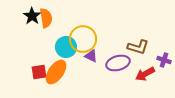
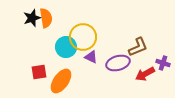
black star: moved 2 px down; rotated 18 degrees clockwise
yellow circle: moved 2 px up
brown L-shape: rotated 40 degrees counterclockwise
purple triangle: moved 1 px down
purple cross: moved 1 px left, 3 px down
orange ellipse: moved 5 px right, 9 px down
